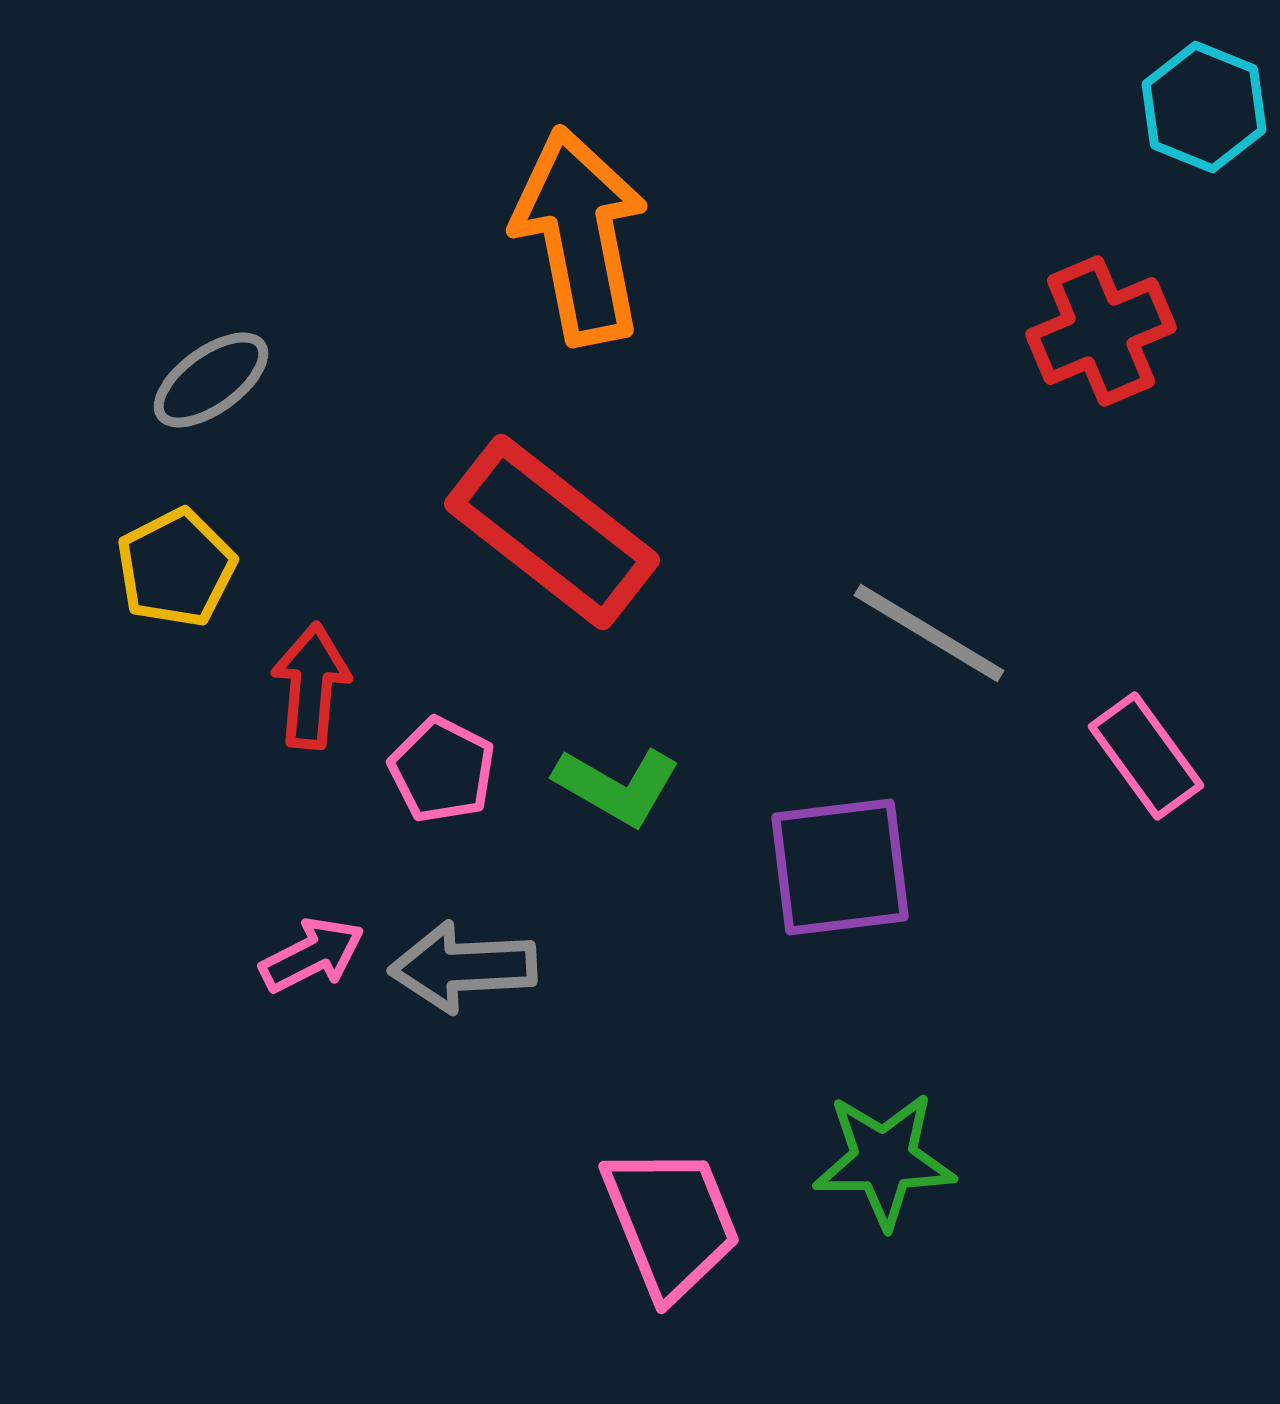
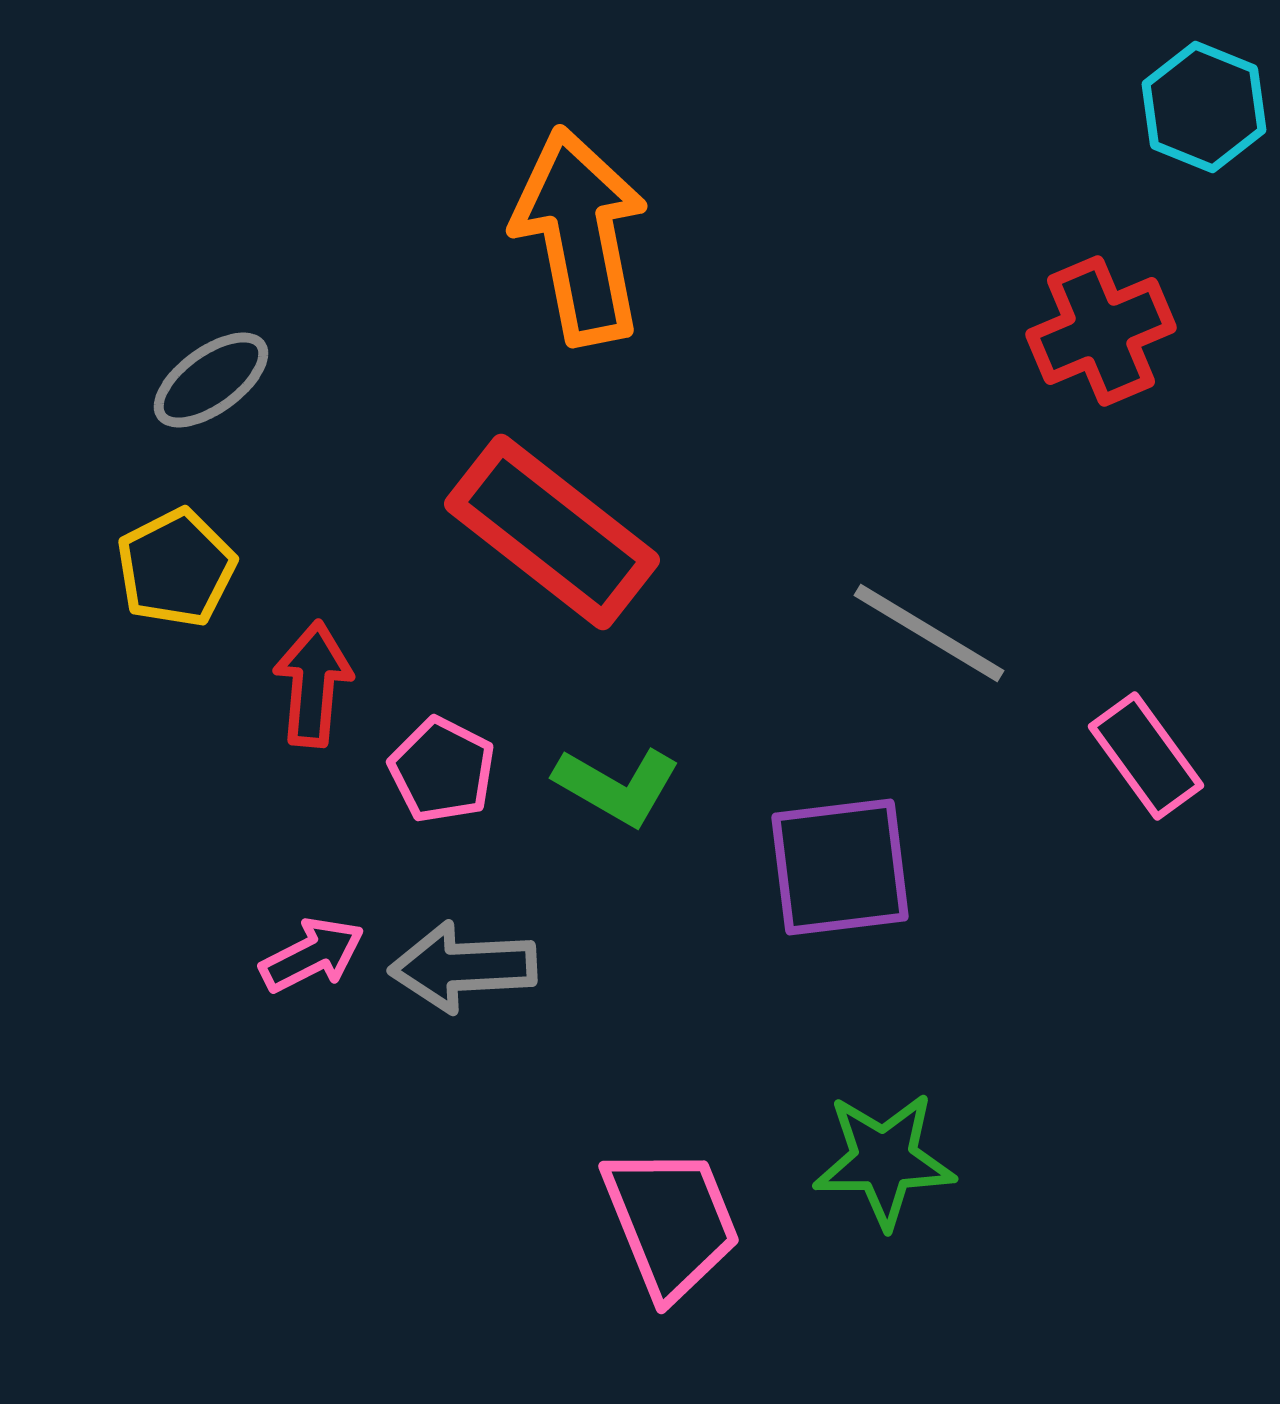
red arrow: moved 2 px right, 2 px up
